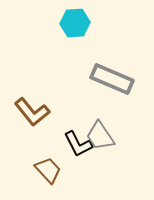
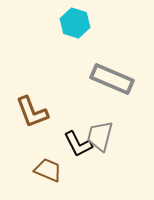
cyan hexagon: rotated 20 degrees clockwise
brown L-shape: rotated 18 degrees clockwise
gray trapezoid: rotated 48 degrees clockwise
brown trapezoid: rotated 24 degrees counterclockwise
